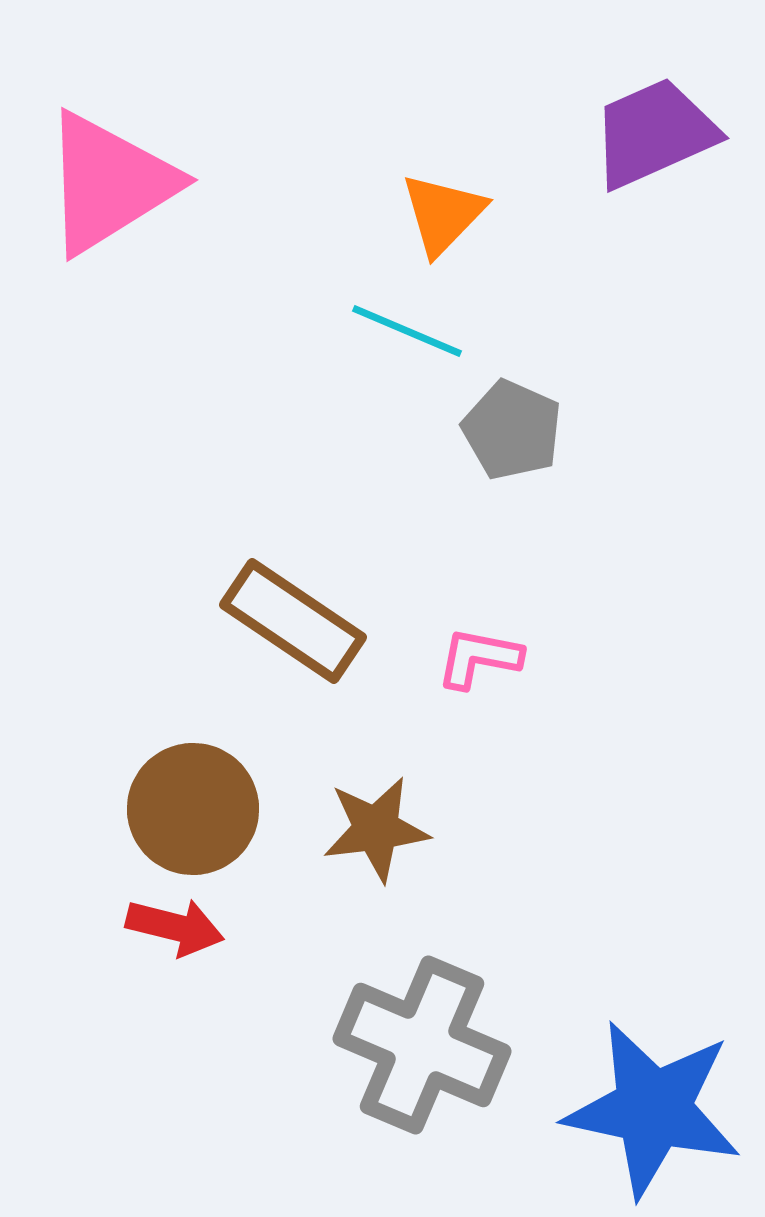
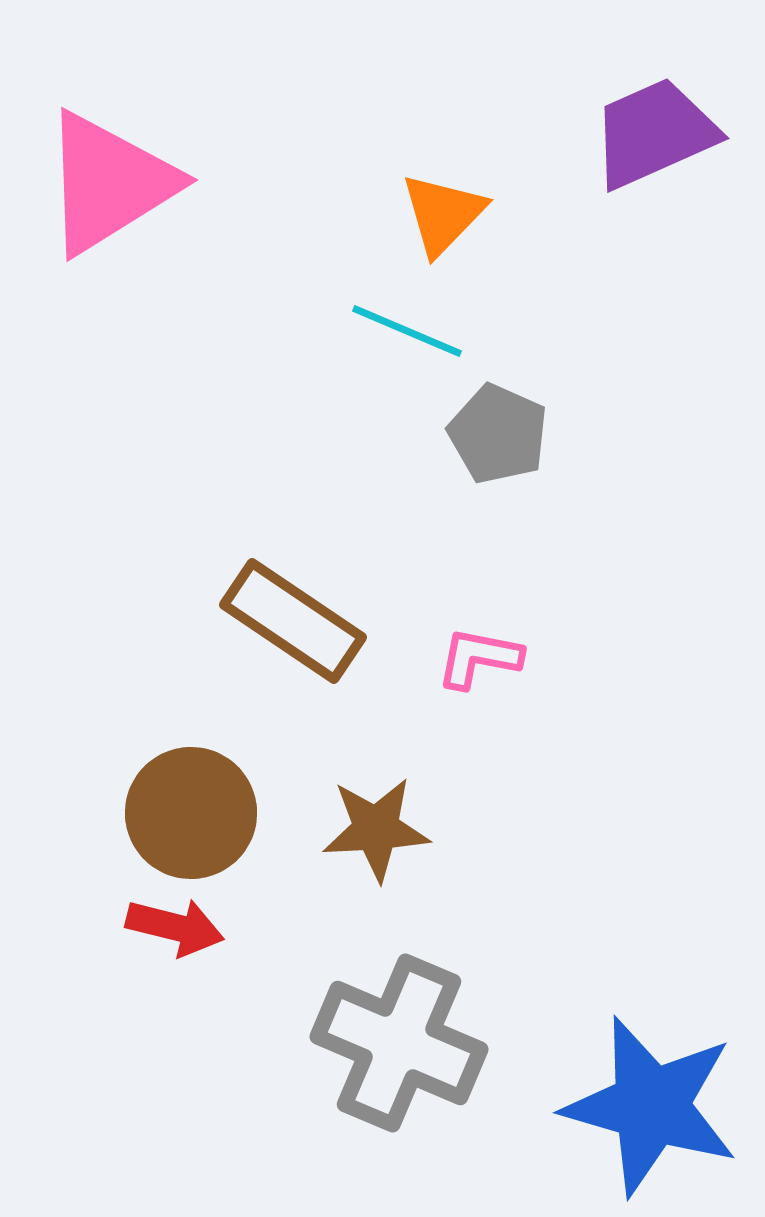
gray pentagon: moved 14 px left, 4 px down
brown circle: moved 2 px left, 4 px down
brown star: rotated 4 degrees clockwise
gray cross: moved 23 px left, 2 px up
blue star: moved 2 px left, 3 px up; rotated 4 degrees clockwise
